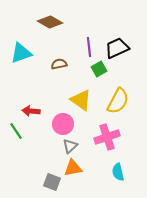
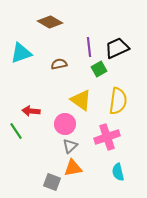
yellow semicircle: rotated 20 degrees counterclockwise
pink circle: moved 2 px right
